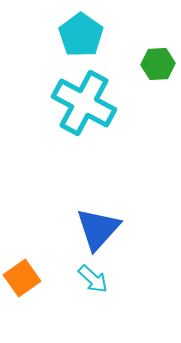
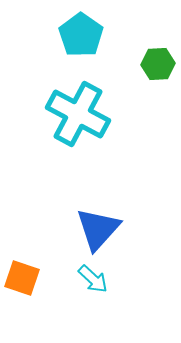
cyan cross: moved 6 px left, 11 px down
orange square: rotated 36 degrees counterclockwise
